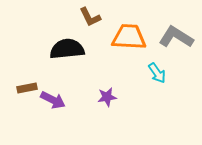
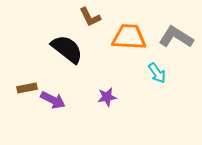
black semicircle: rotated 44 degrees clockwise
